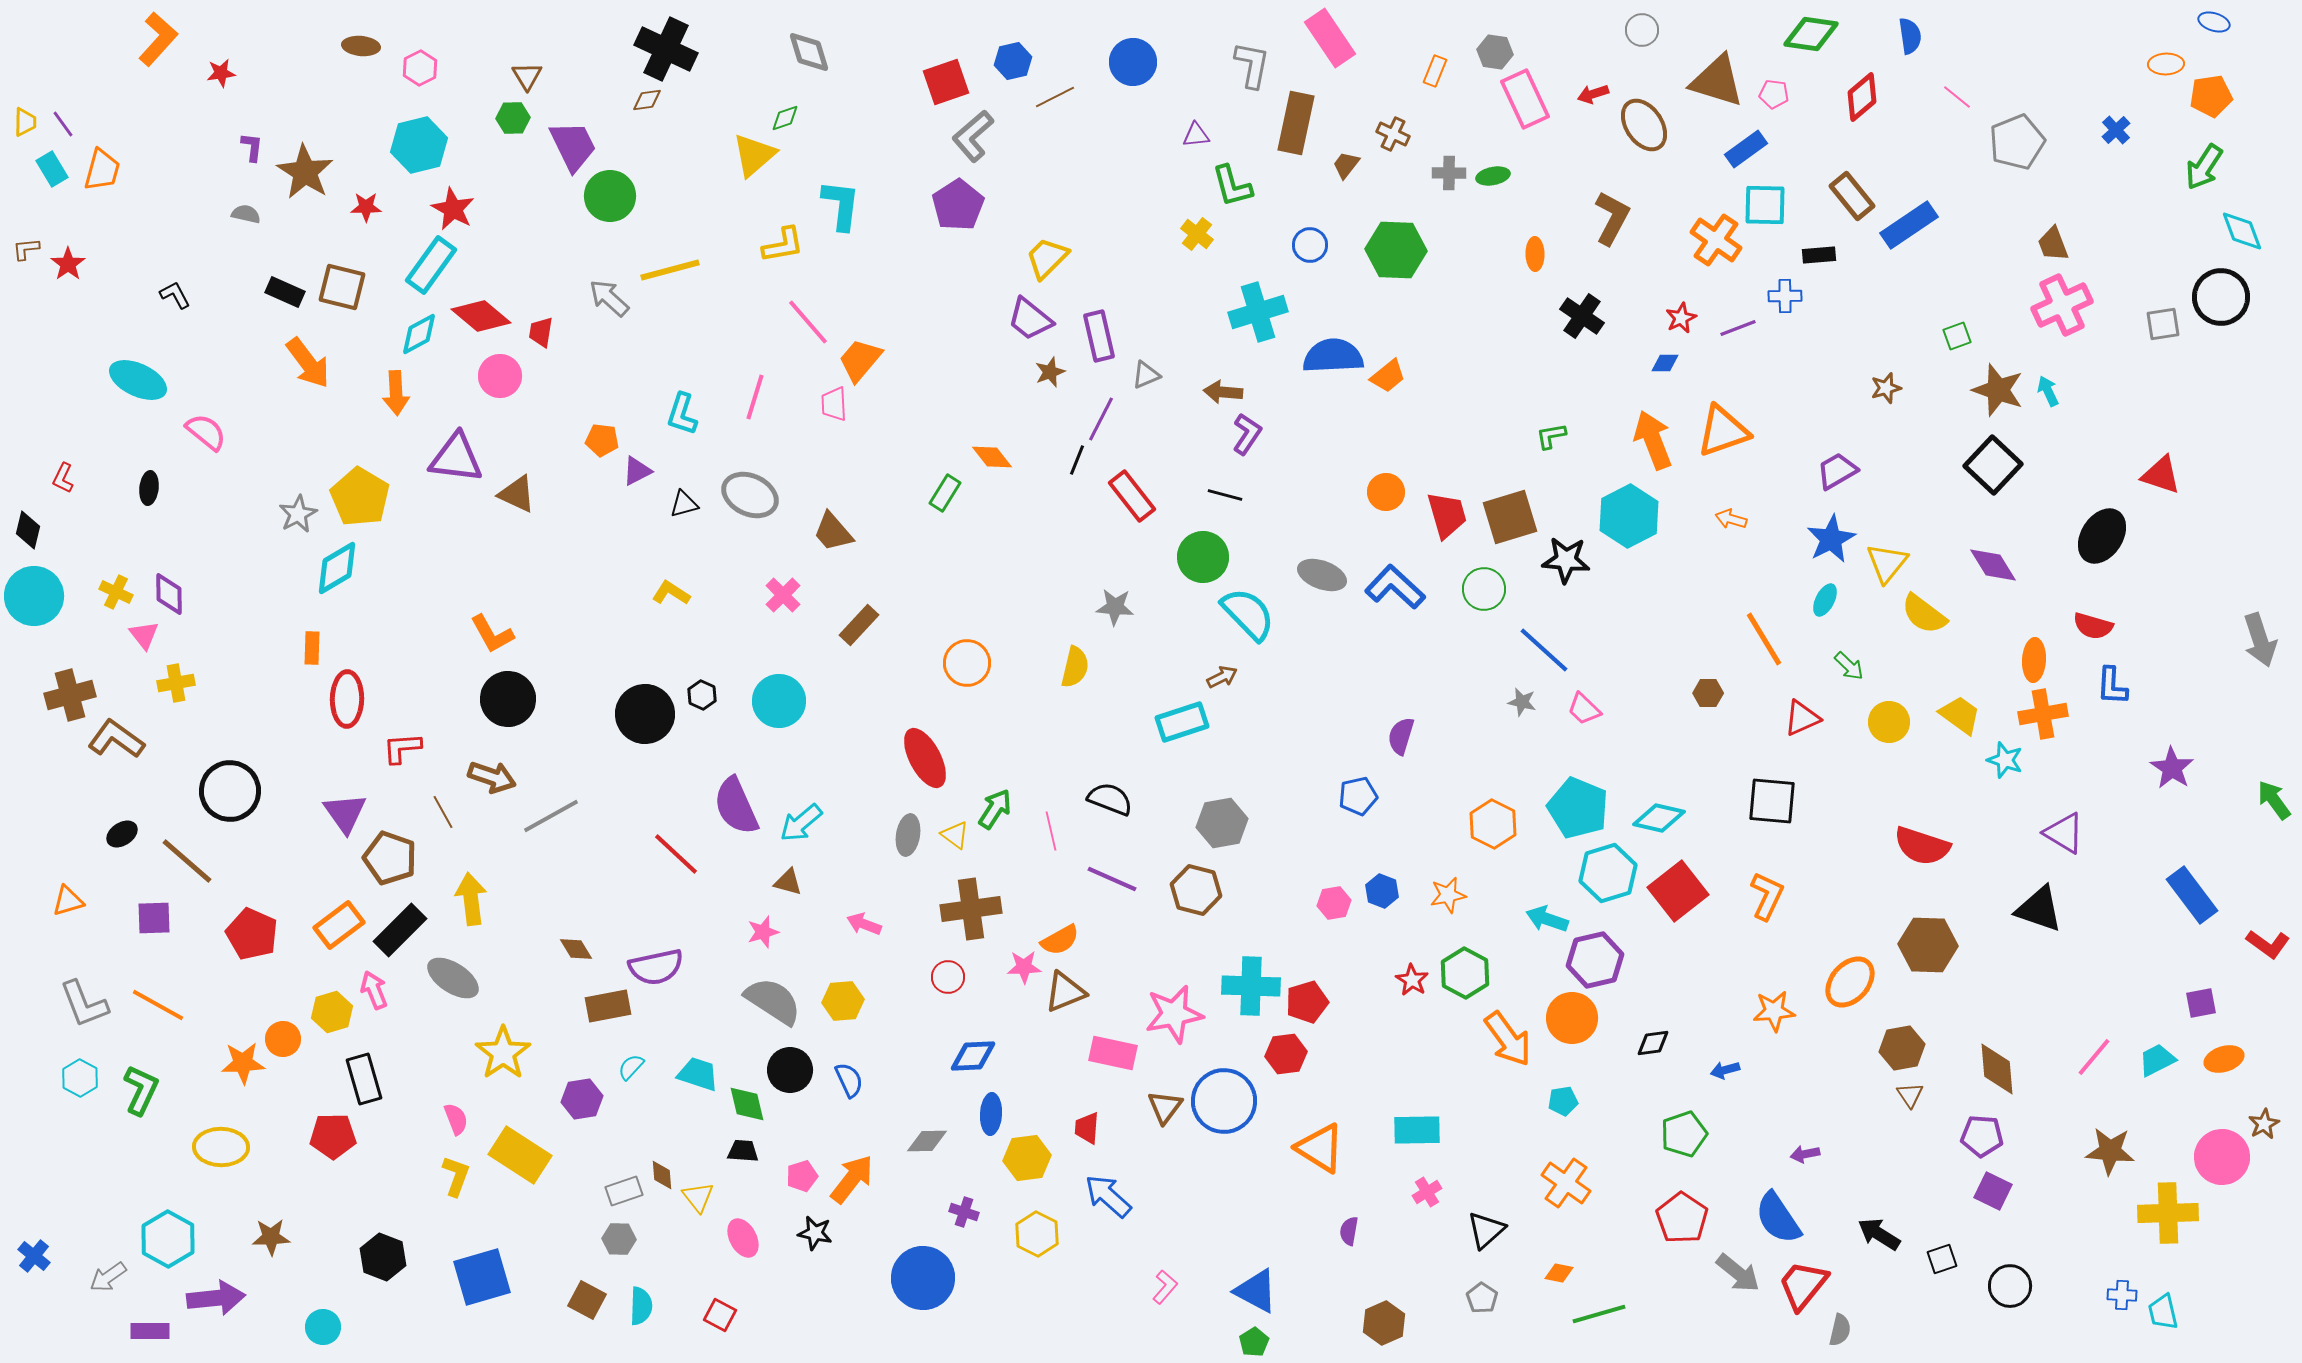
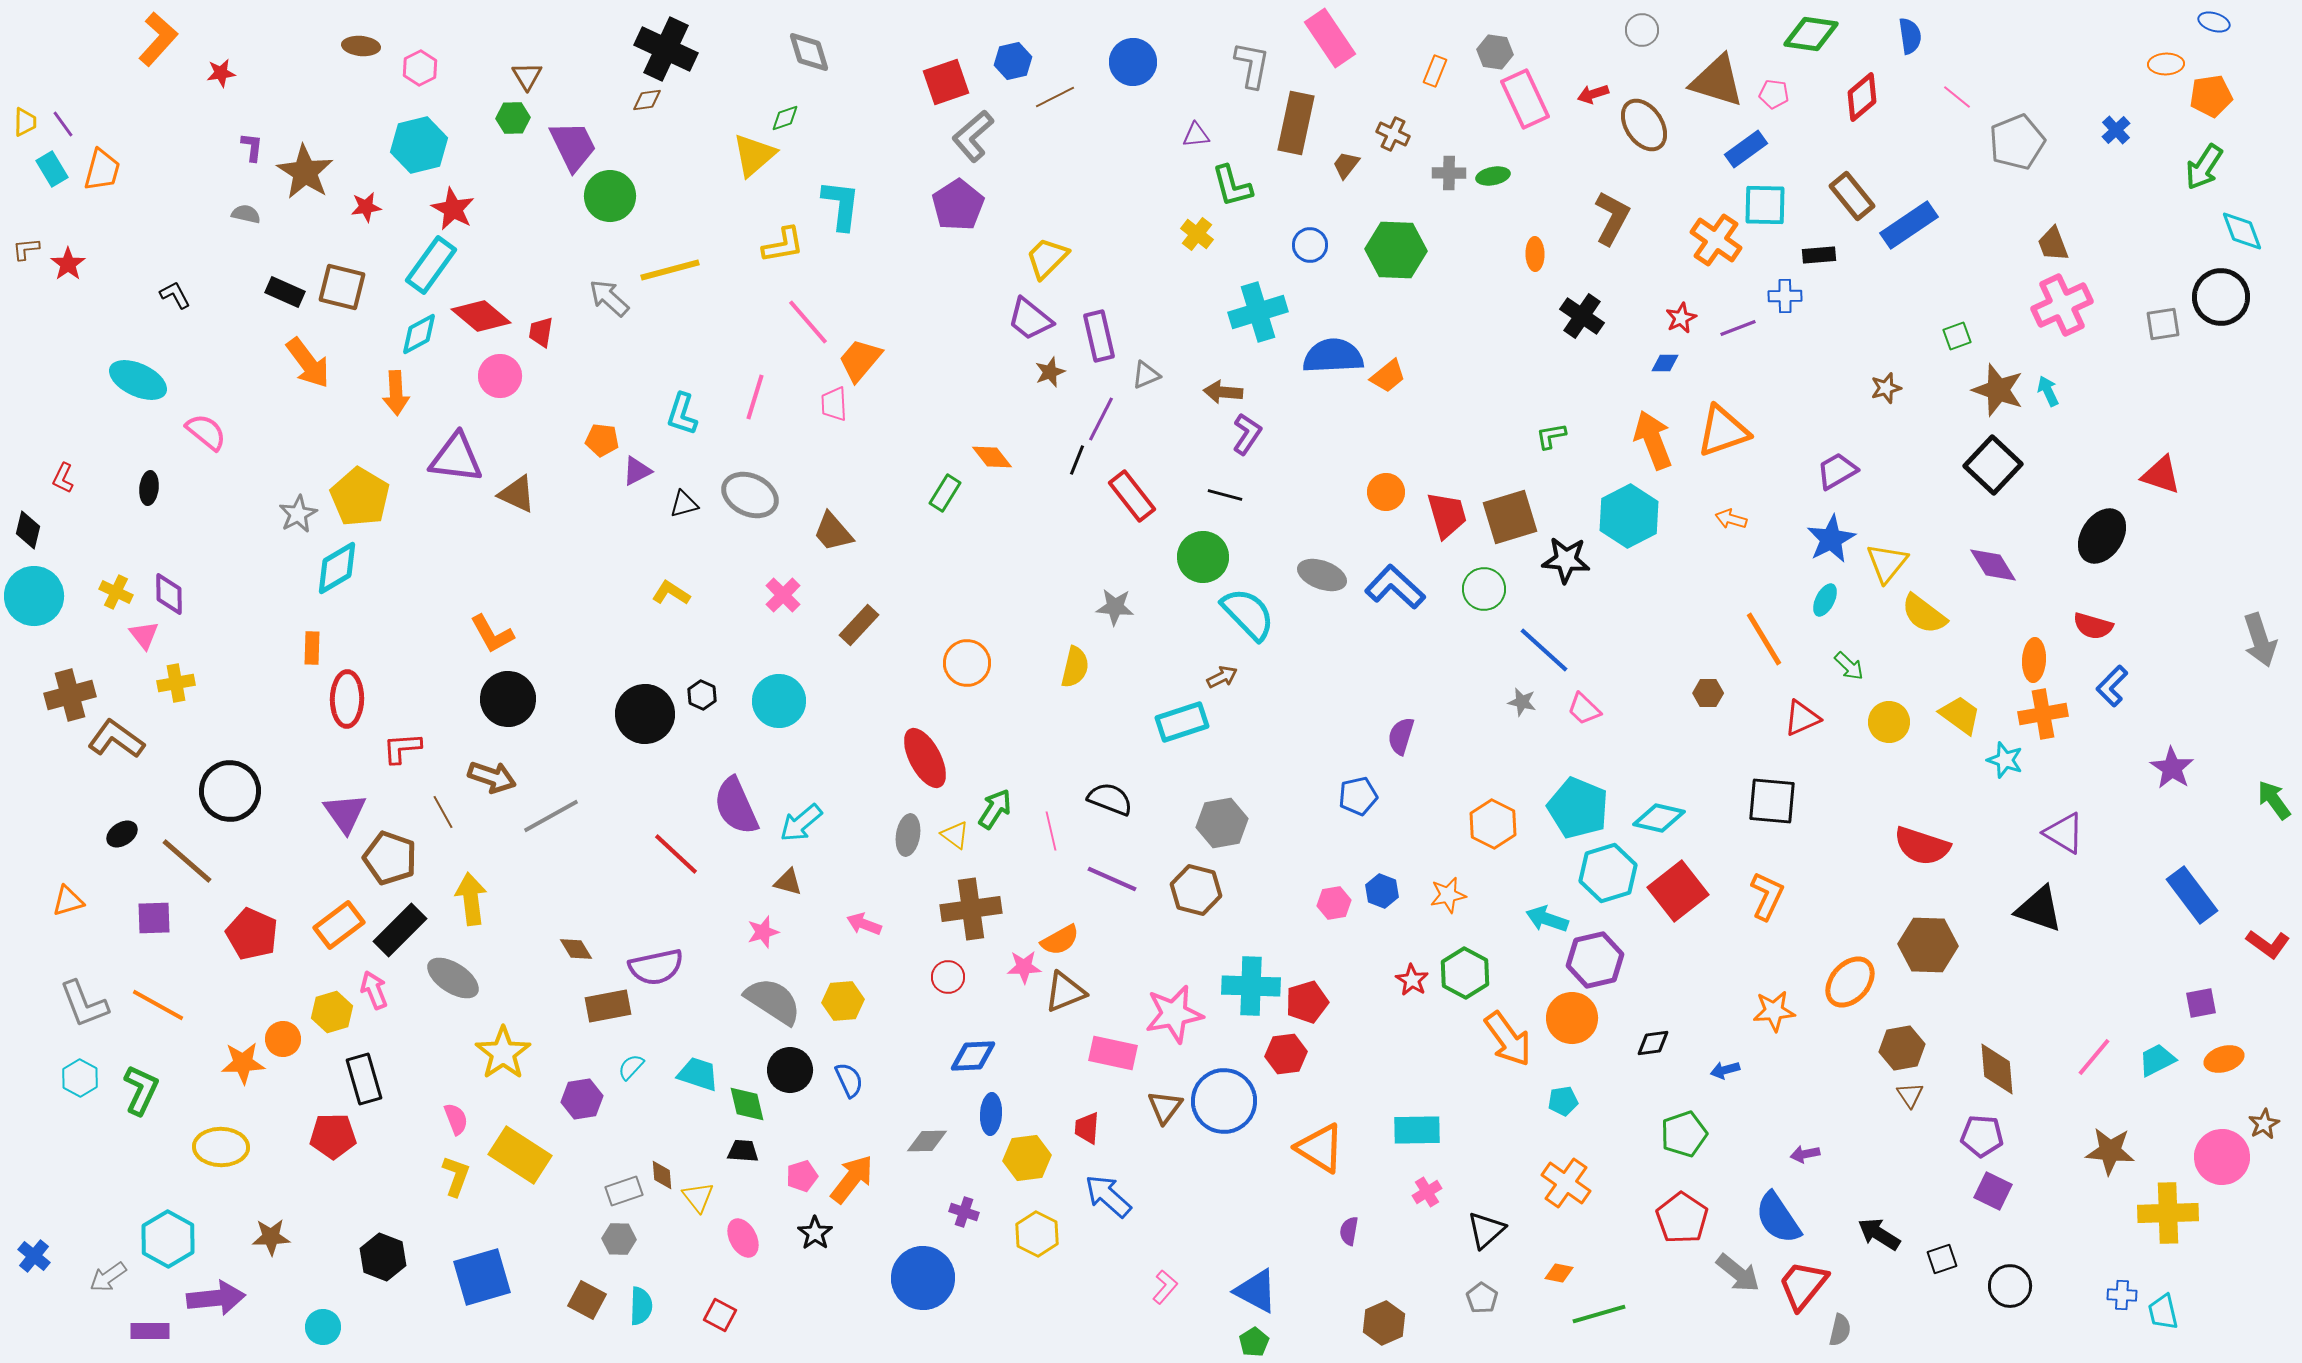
red star at (366, 207): rotated 8 degrees counterclockwise
blue L-shape at (2112, 686): rotated 42 degrees clockwise
black star at (815, 1233): rotated 24 degrees clockwise
